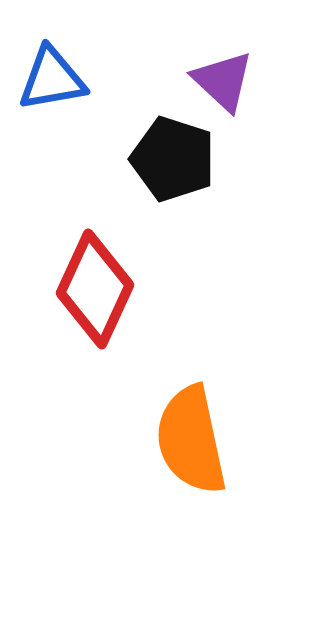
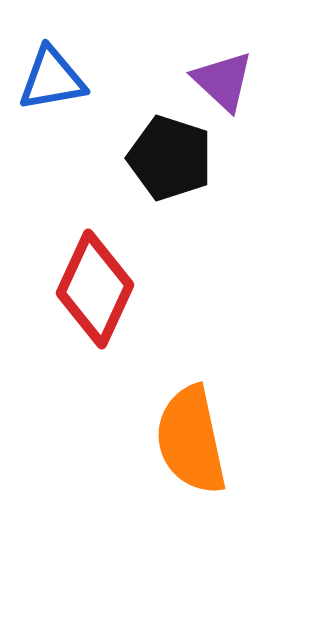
black pentagon: moved 3 px left, 1 px up
